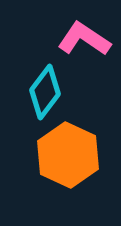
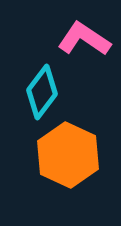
cyan diamond: moved 3 px left
